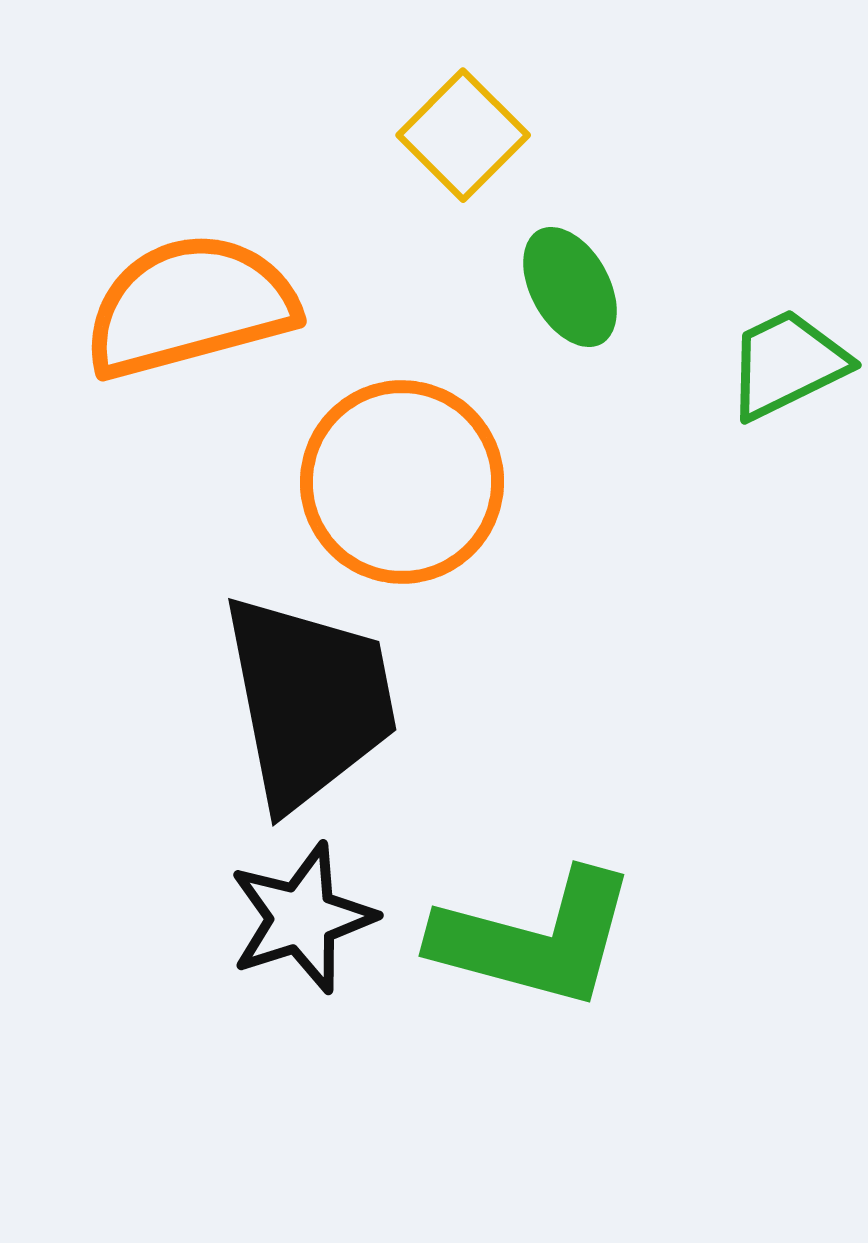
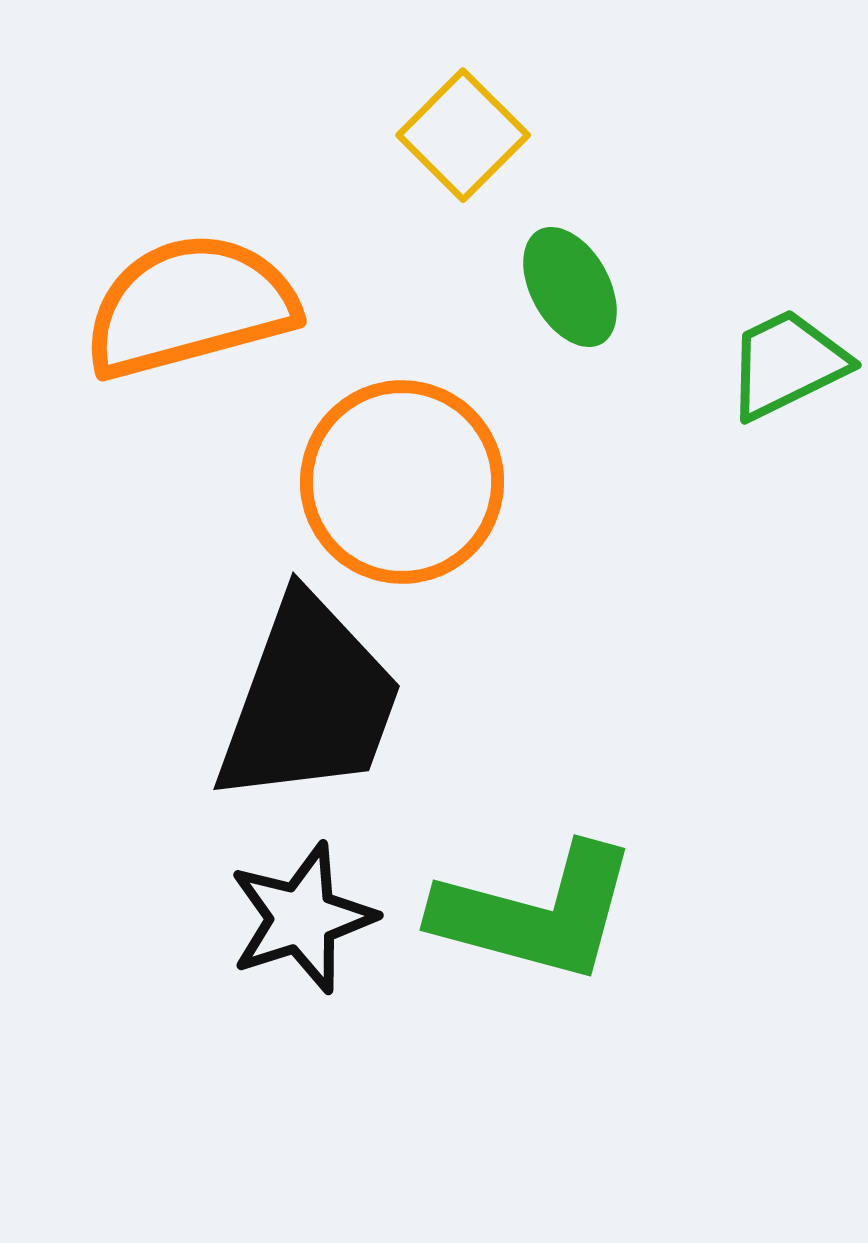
black trapezoid: rotated 31 degrees clockwise
green L-shape: moved 1 px right, 26 px up
